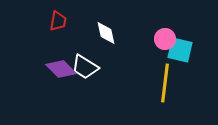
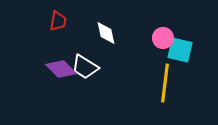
pink circle: moved 2 px left, 1 px up
